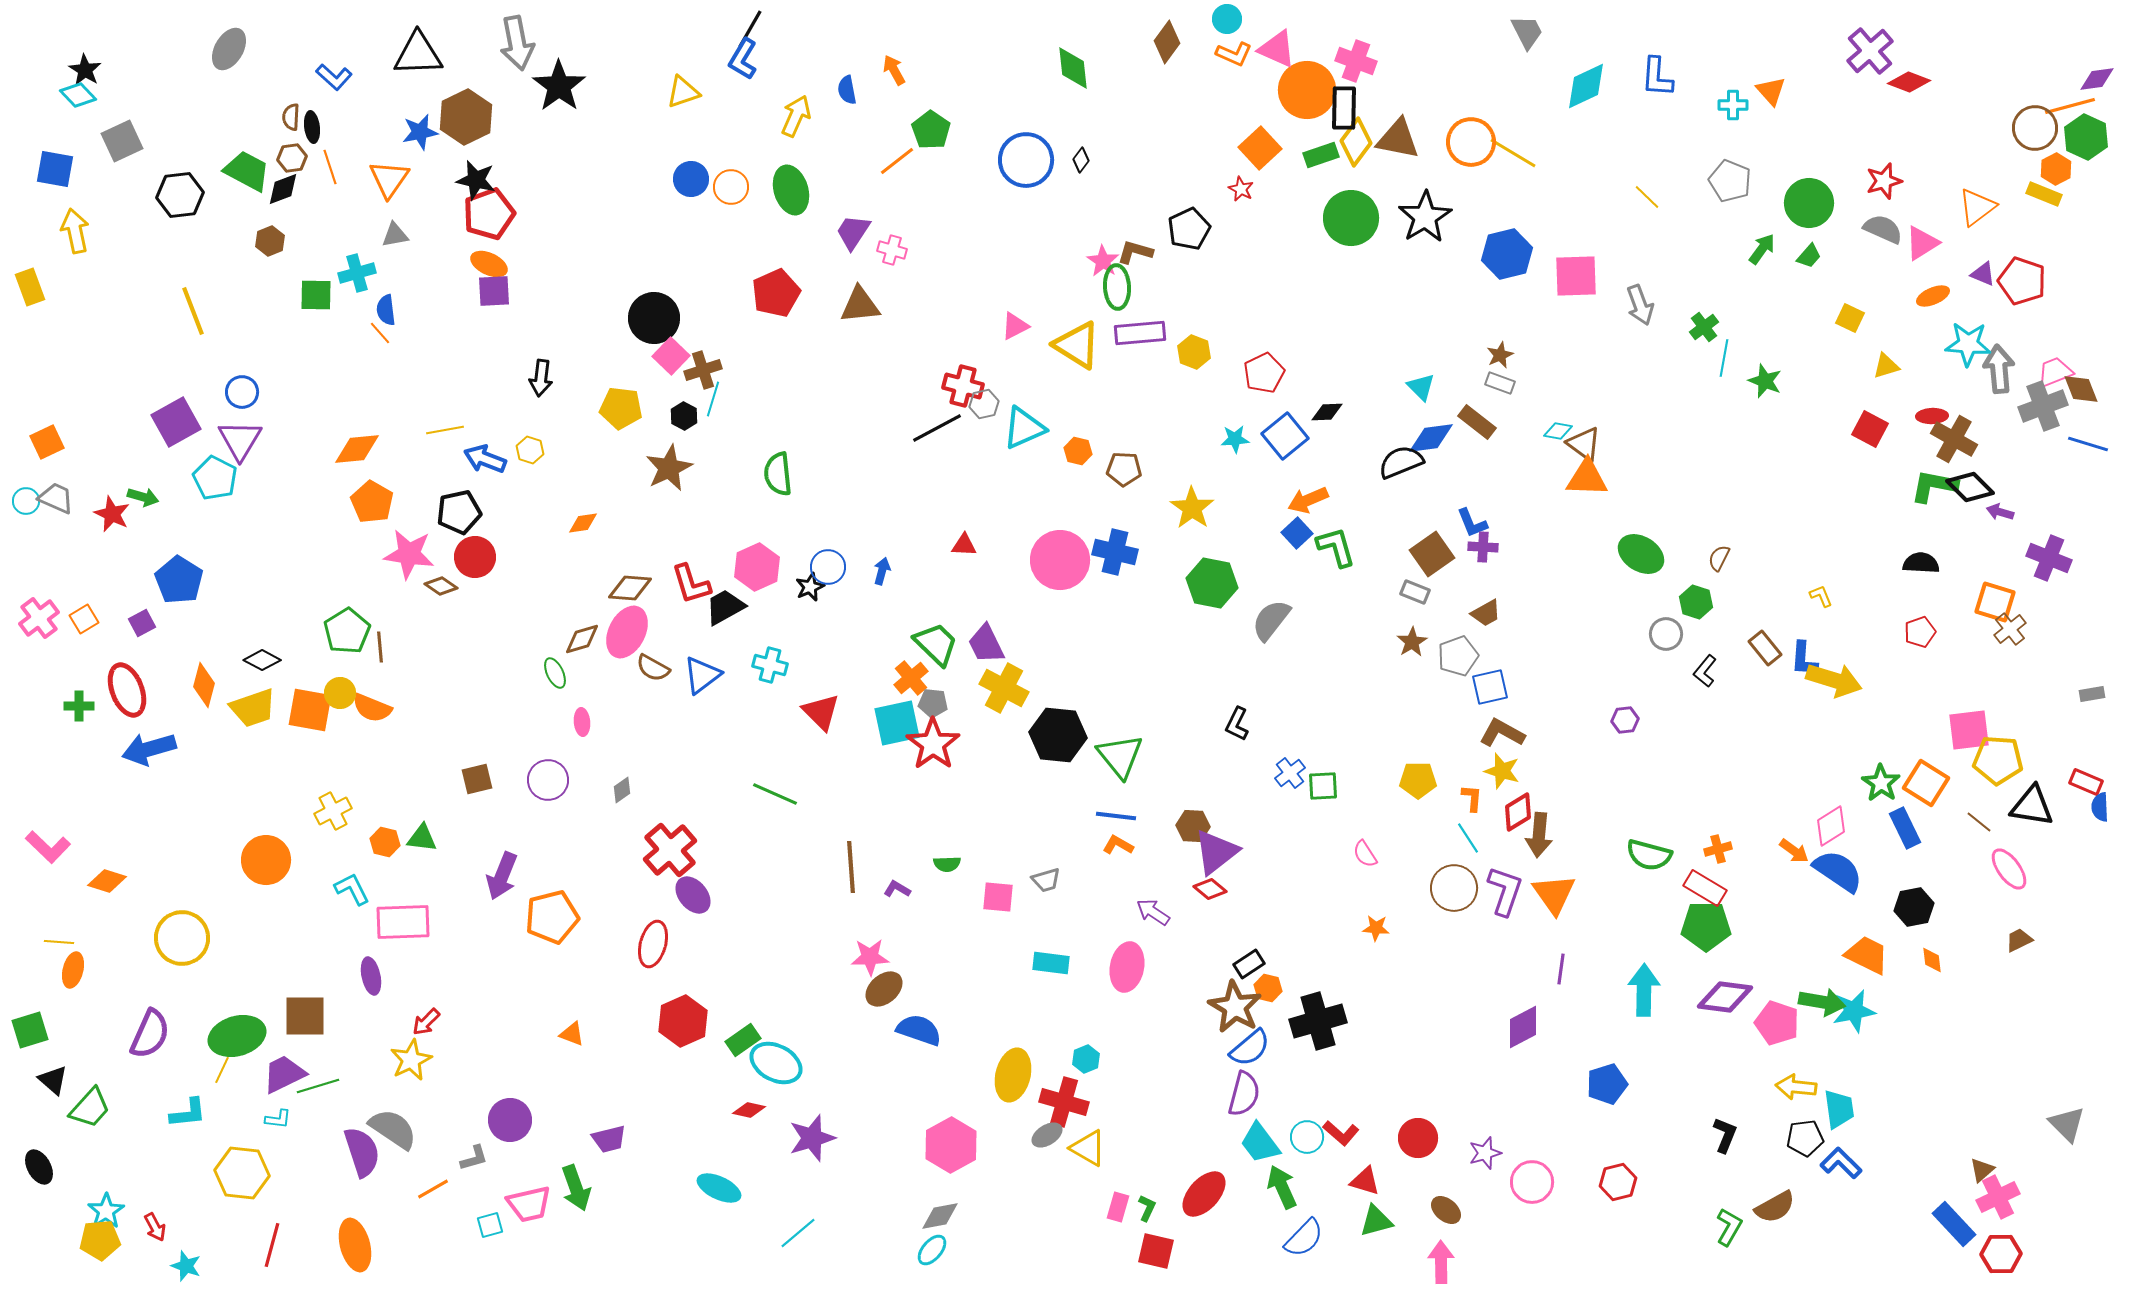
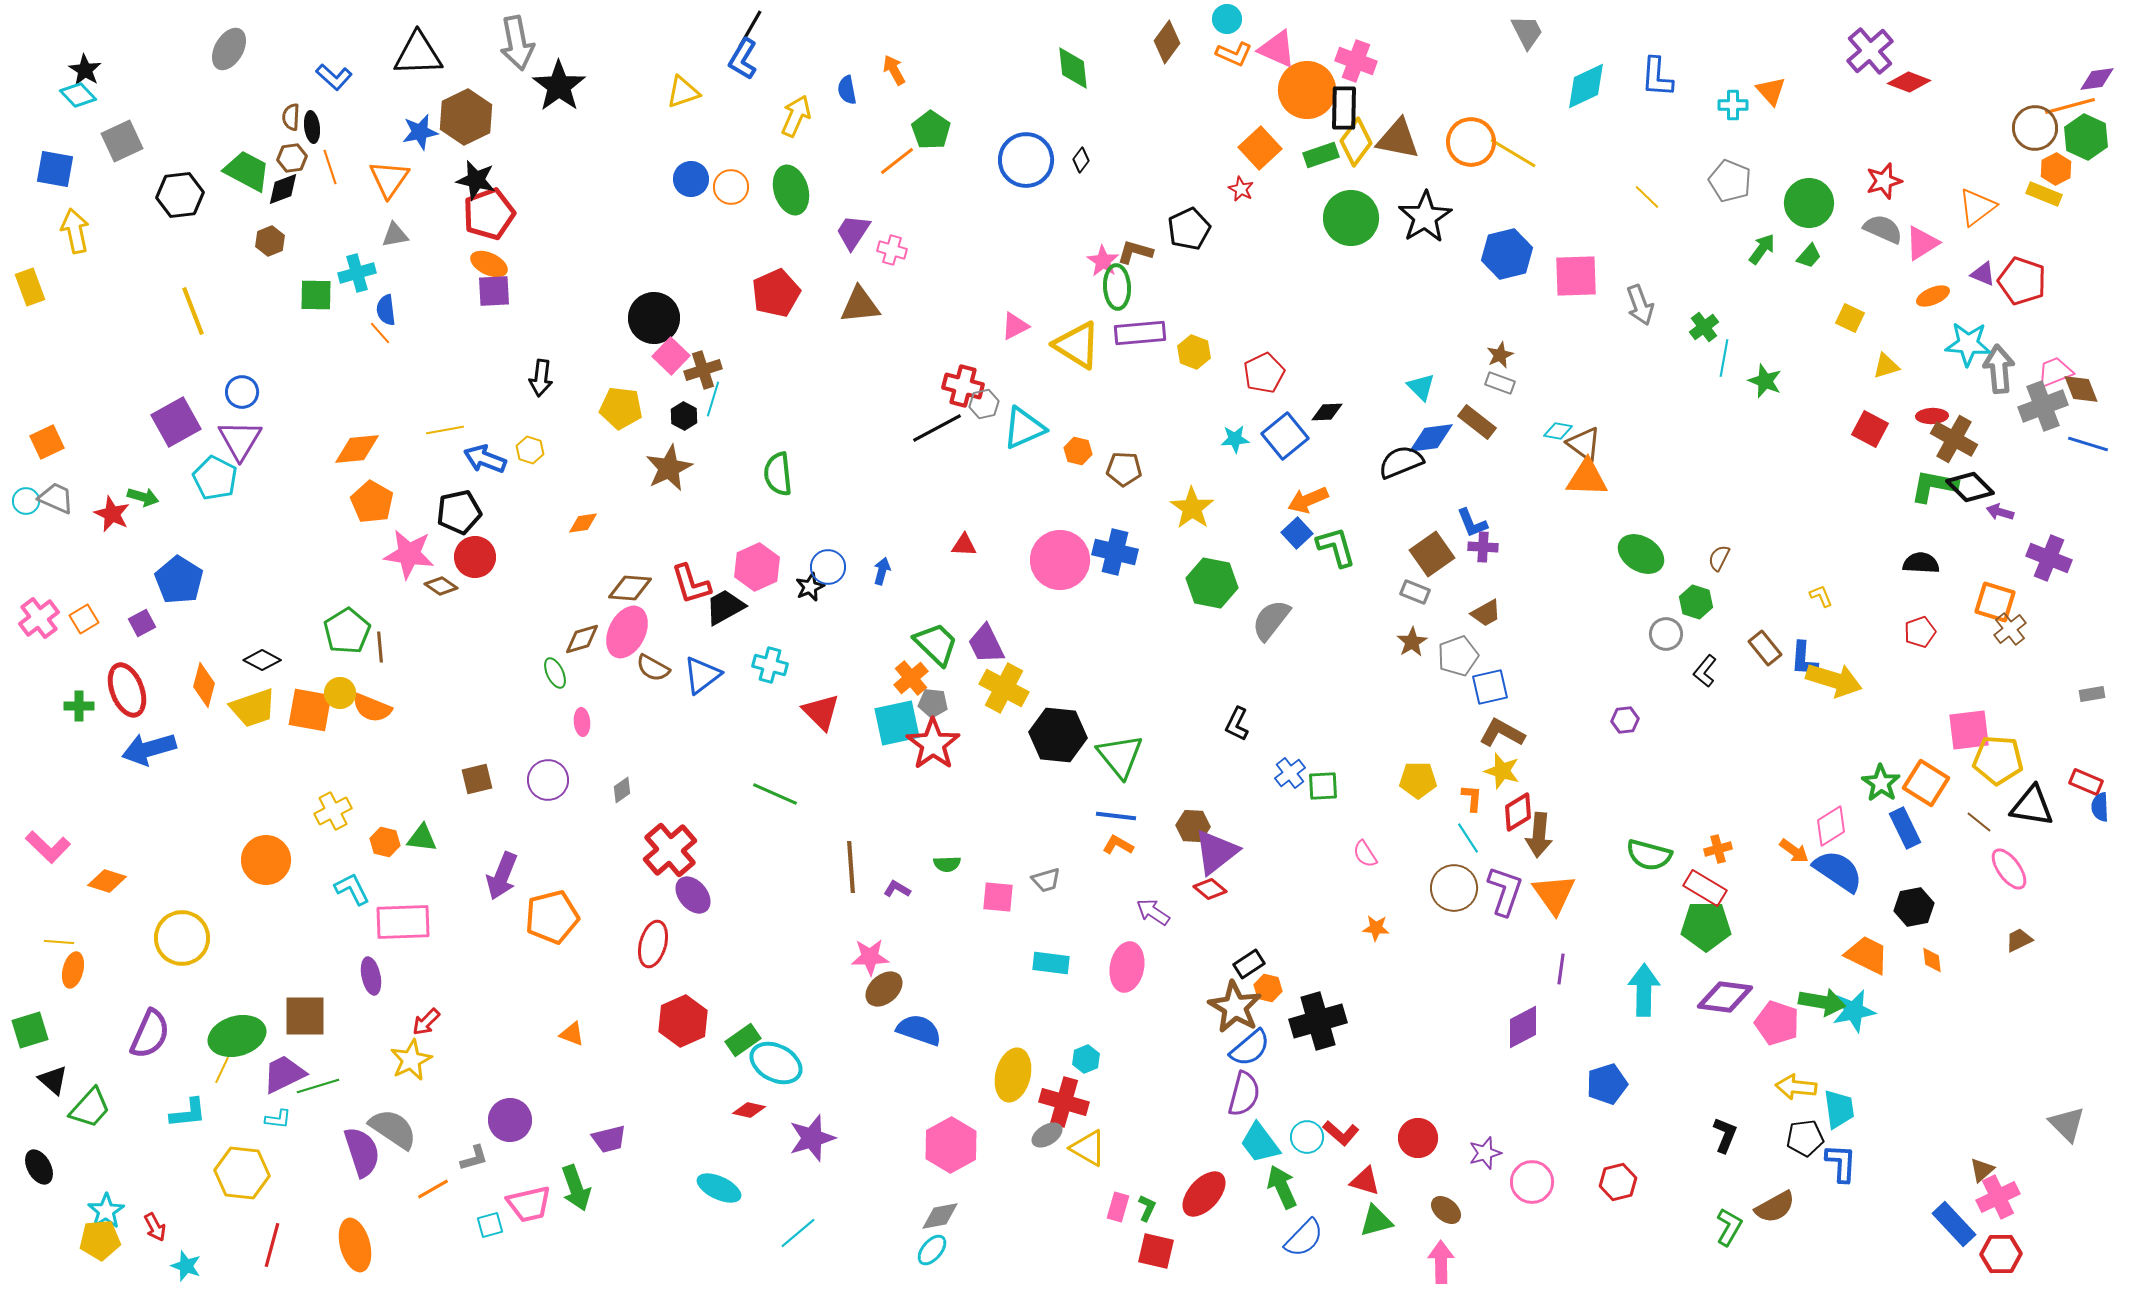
blue L-shape at (1841, 1163): rotated 48 degrees clockwise
